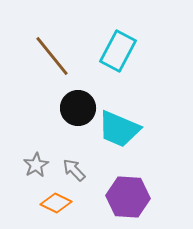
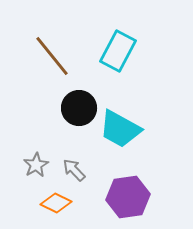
black circle: moved 1 px right
cyan trapezoid: moved 1 px right; rotated 6 degrees clockwise
purple hexagon: rotated 12 degrees counterclockwise
